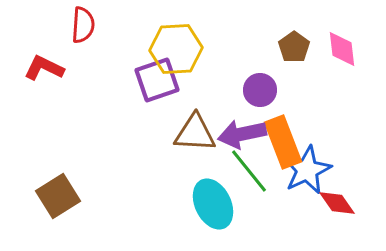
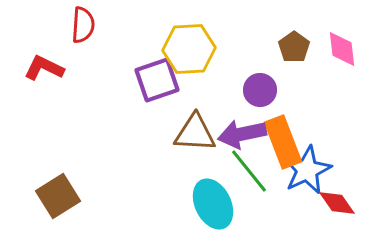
yellow hexagon: moved 13 px right
